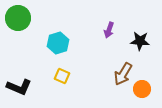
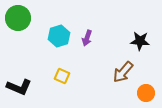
purple arrow: moved 22 px left, 8 px down
cyan hexagon: moved 1 px right, 7 px up
brown arrow: moved 2 px up; rotated 10 degrees clockwise
orange circle: moved 4 px right, 4 px down
